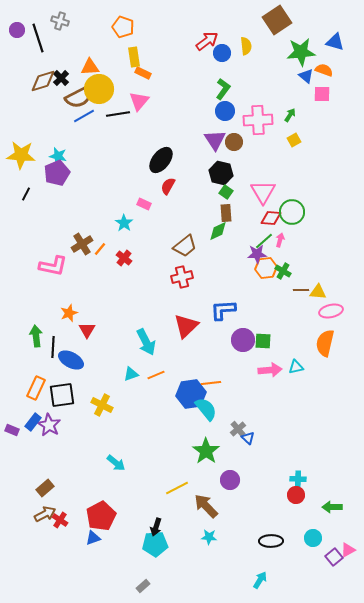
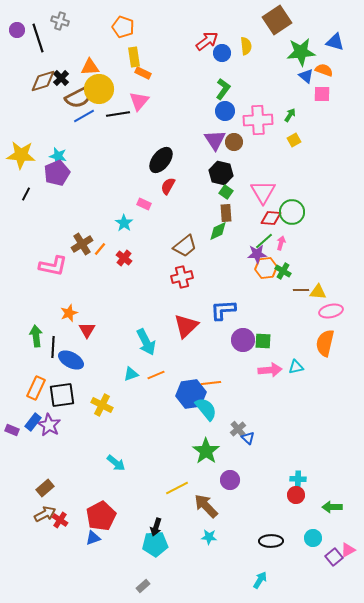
pink arrow at (280, 240): moved 1 px right, 3 px down
